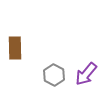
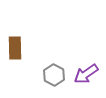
purple arrow: rotated 15 degrees clockwise
